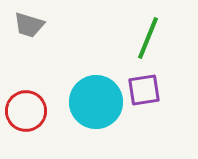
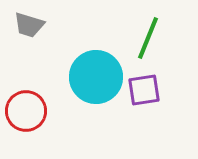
cyan circle: moved 25 px up
